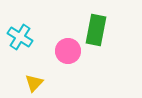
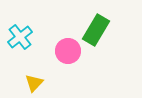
green rectangle: rotated 20 degrees clockwise
cyan cross: rotated 20 degrees clockwise
